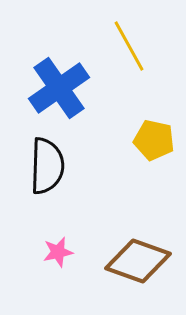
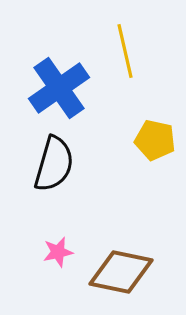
yellow line: moved 4 px left, 5 px down; rotated 16 degrees clockwise
yellow pentagon: moved 1 px right
black semicircle: moved 7 px right, 2 px up; rotated 14 degrees clockwise
brown diamond: moved 17 px left, 11 px down; rotated 8 degrees counterclockwise
